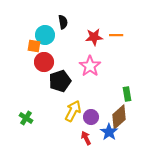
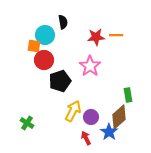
red star: moved 2 px right
red circle: moved 2 px up
green rectangle: moved 1 px right, 1 px down
green cross: moved 1 px right, 5 px down
